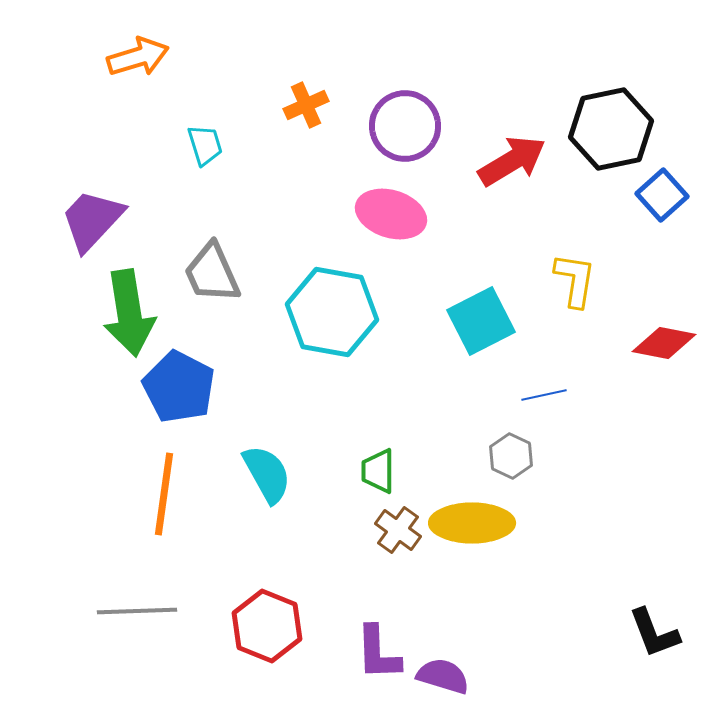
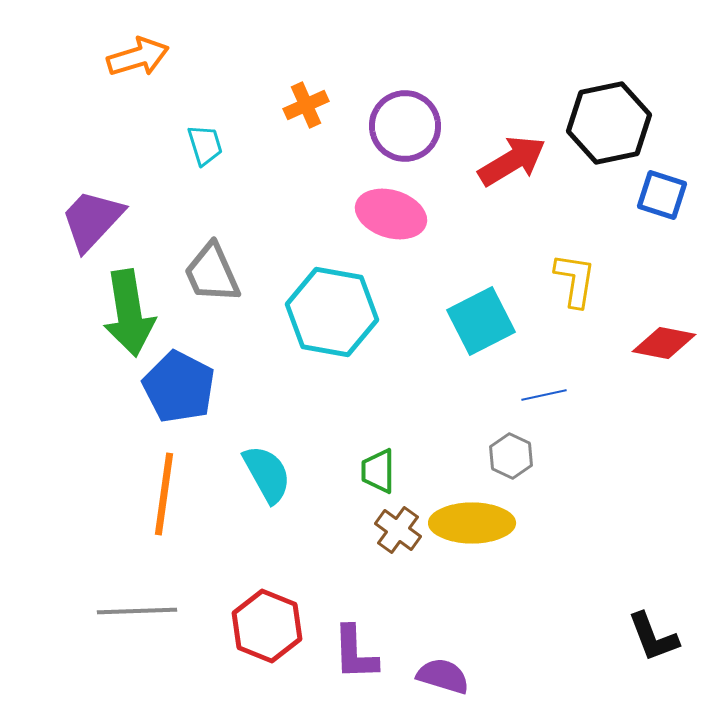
black hexagon: moved 2 px left, 6 px up
blue square: rotated 30 degrees counterclockwise
black L-shape: moved 1 px left, 4 px down
purple L-shape: moved 23 px left
